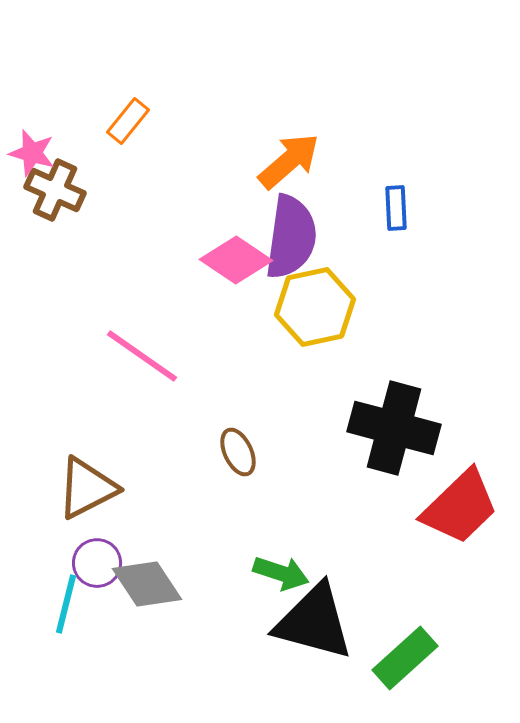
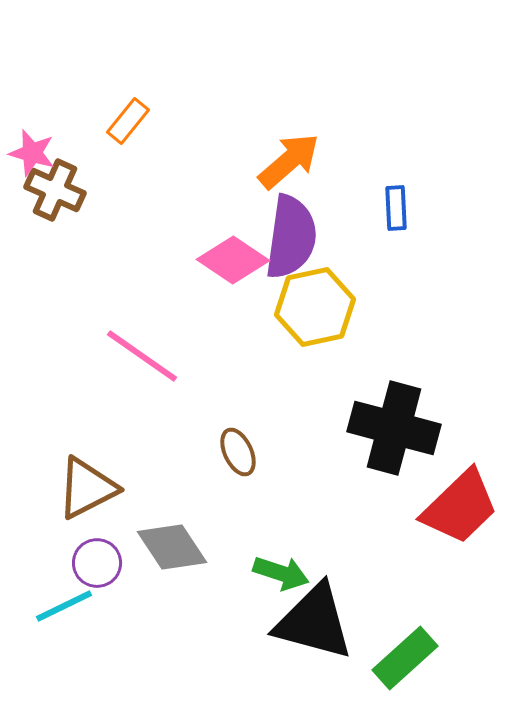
pink diamond: moved 3 px left
gray diamond: moved 25 px right, 37 px up
cyan line: moved 2 px left, 2 px down; rotated 50 degrees clockwise
